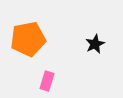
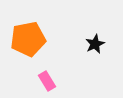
pink rectangle: rotated 48 degrees counterclockwise
